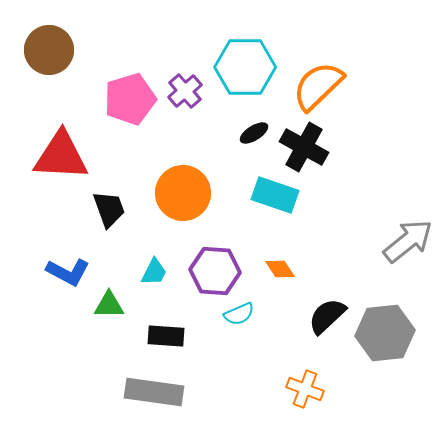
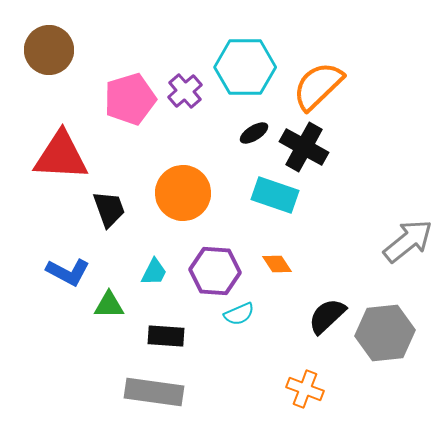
orange diamond: moved 3 px left, 5 px up
